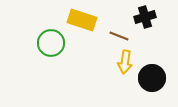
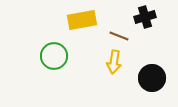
yellow rectangle: rotated 28 degrees counterclockwise
green circle: moved 3 px right, 13 px down
yellow arrow: moved 11 px left
